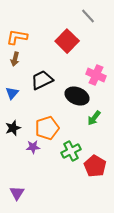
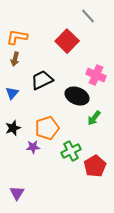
red pentagon: rotated 10 degrees clockwise
